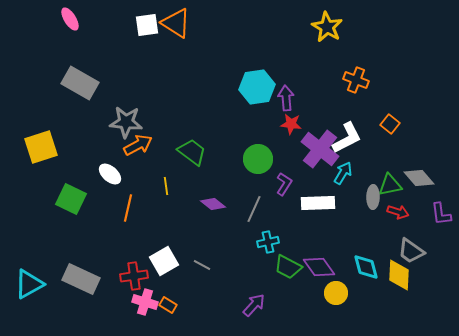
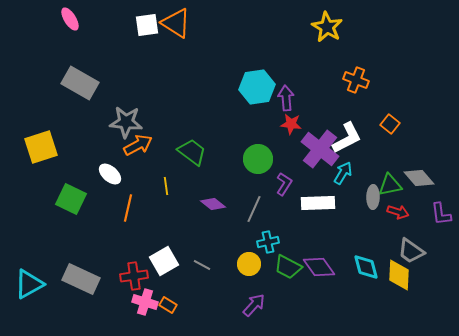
yellow circle at (336, 293): moved 87 px left, 29 px up
